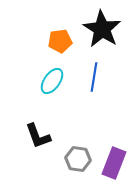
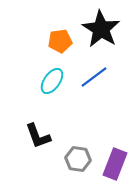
black star: moved 1 px left
blue line: rotated 44 degrees clockwise
purple rectangle: moved 1 px right, 1 px down
